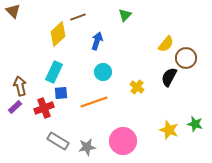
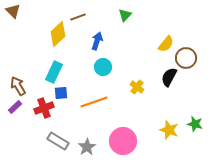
cyan circle: moved 5 px up
brown arrow: moved 2 px left; rotated 18 degrees counterclockwise
gray star: rotated 24 degrees counterclockwise
